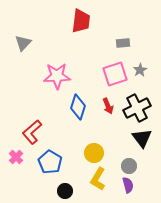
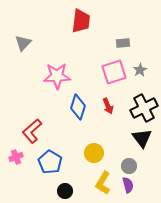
pink square: moved 1 px left, 2 px up
black cross: moved 7 px right
red L-shape: moved 1 px up
pink cross: rotated 24 degrees clockwise
yellow L-shape: moved 5 px right, 4 px down
